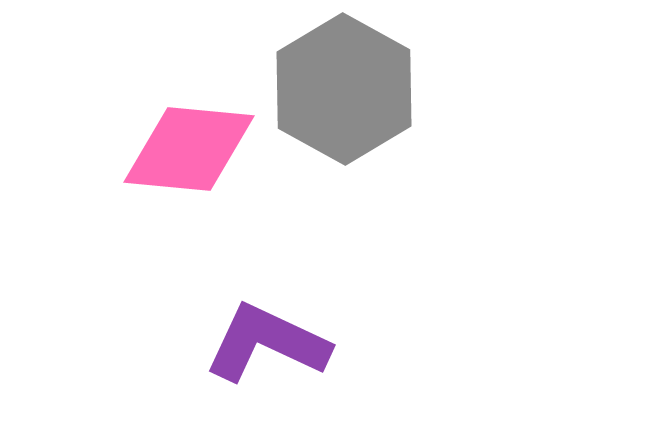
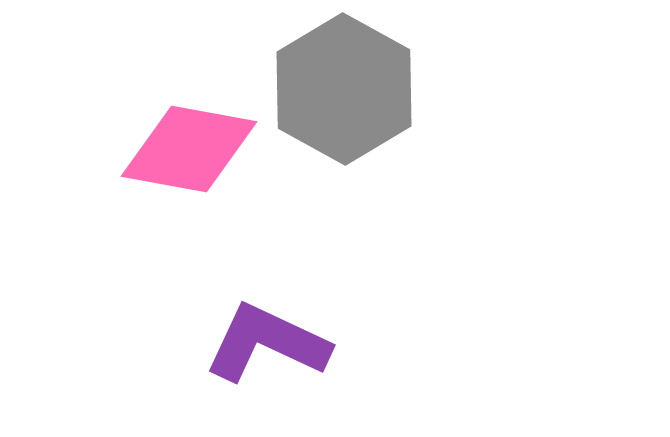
pink diamond: rotated 5 degrees clockwise
